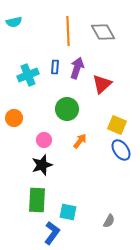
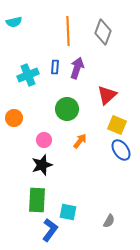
gray diamond: rotated 50 degrees clockwise
red triangle: moved 5 px right, 11 px down
blue L-shape: moved 2 px left, 3 px up
